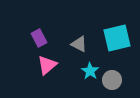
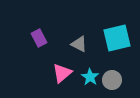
pink triangle: moved 15 px right, 8 px down
cyan star: moved 6 px down
